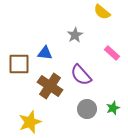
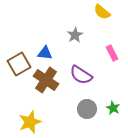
pink rectangle: rotated 21 degrees clockwise
brown square: rotated 30 degrees counterclockwise
purple semicircle: rotated 15 degrees counterclockwise
brown cross: moved 4 px left, 6 px up
green star: rotated 24 degrees counterclockwise
